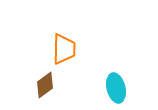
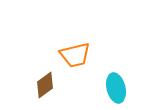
orange trapezoid: moved 11 px right, 6 px down; rotated 76 degrees clockwise
